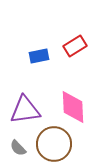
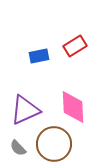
purple triangle: rotated 16 degrees counterclockwise
